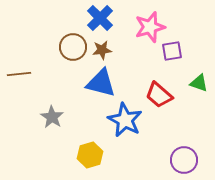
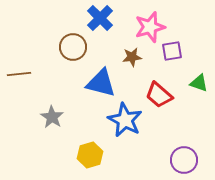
brown star: moved 30 px right, 7 px down
